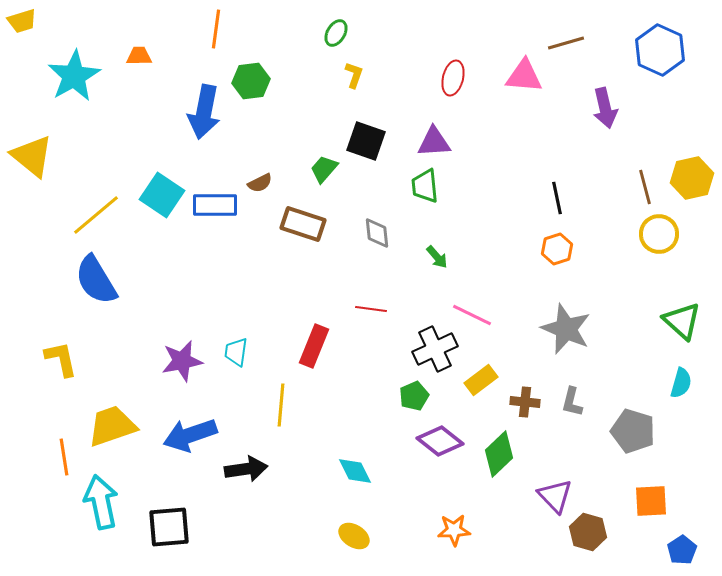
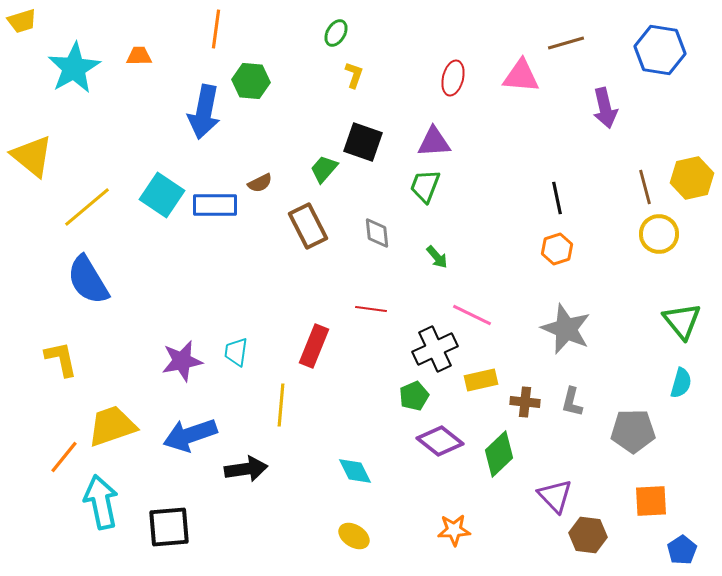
blue hexagon at (660, 50): rotated 15 degrees counterclockwise
cyan star at (74, 76): moved 8 px up
pink triangle at (524, 76): moved 3 px left
green hexagon at (251, 81): rotated 12 degrees clockwise
black square at (366, 141): moved 3 px left, 1 px down
green trapezoid at (425, 186): rotated 27 degrees clockwise
yellow line at (96, 215): moved 9 px left, 8 px up
brown rectangle at (303, 224): moved 5 px right, 2 px down; rotated 45 degrees clockwise
blue semicircle at (96, 280): moved 8 px left
green triangle at (682, 321): rotated 9 degrees clockwise
yellow rectangle at (481, 380): rotated 24 degrees clockwise
gray pentagon at (633, 431): rotated 18 degrees counterclockwise
orange line at (64, 457): rotated 48 degrees clockwise
brown hexagon at (588, 532): moved 3 px down; rotated 9 degrees counterclockwise
